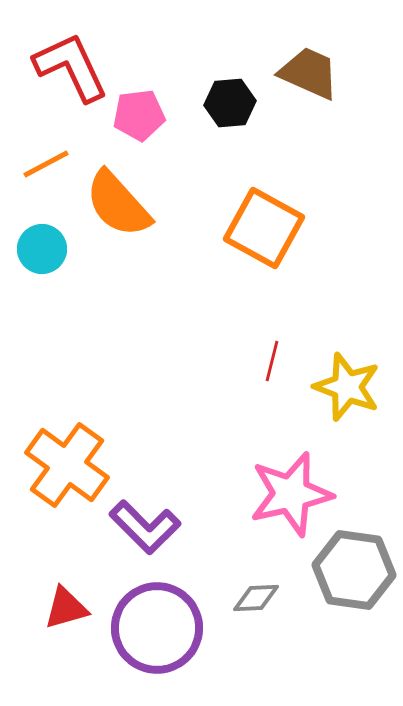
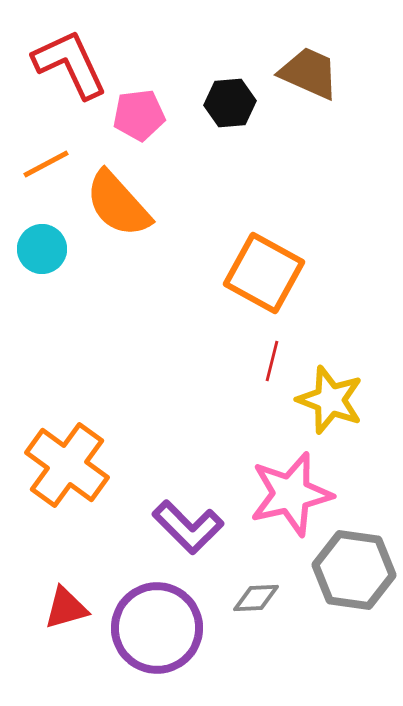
red L-shape: moved 1 px left, 3 px up
orange square: moved 45 px down
yellow star: moved 17 px left, 13 px down
purple L-shape: moved 43 px right
